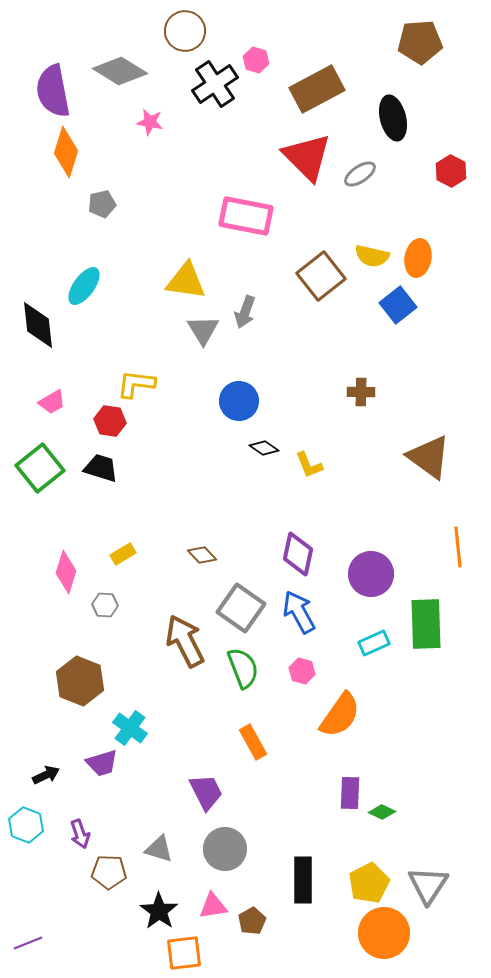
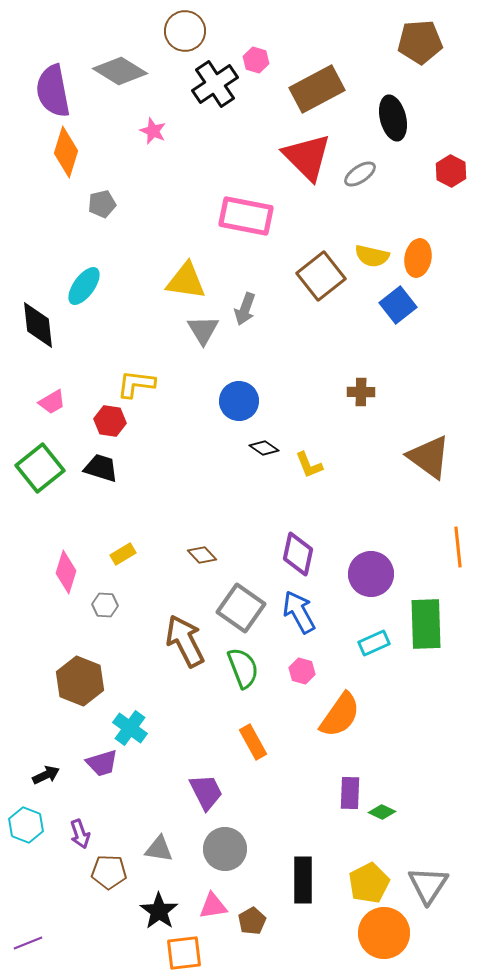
pink star at (150, 122): moved 3 px right, 9 px down; rotated 12 degrees clockwise
gray arrow at (245, 312): moved 3 px up
gray triangle at (159, 849): rotated 8 degrees counterclockwise
